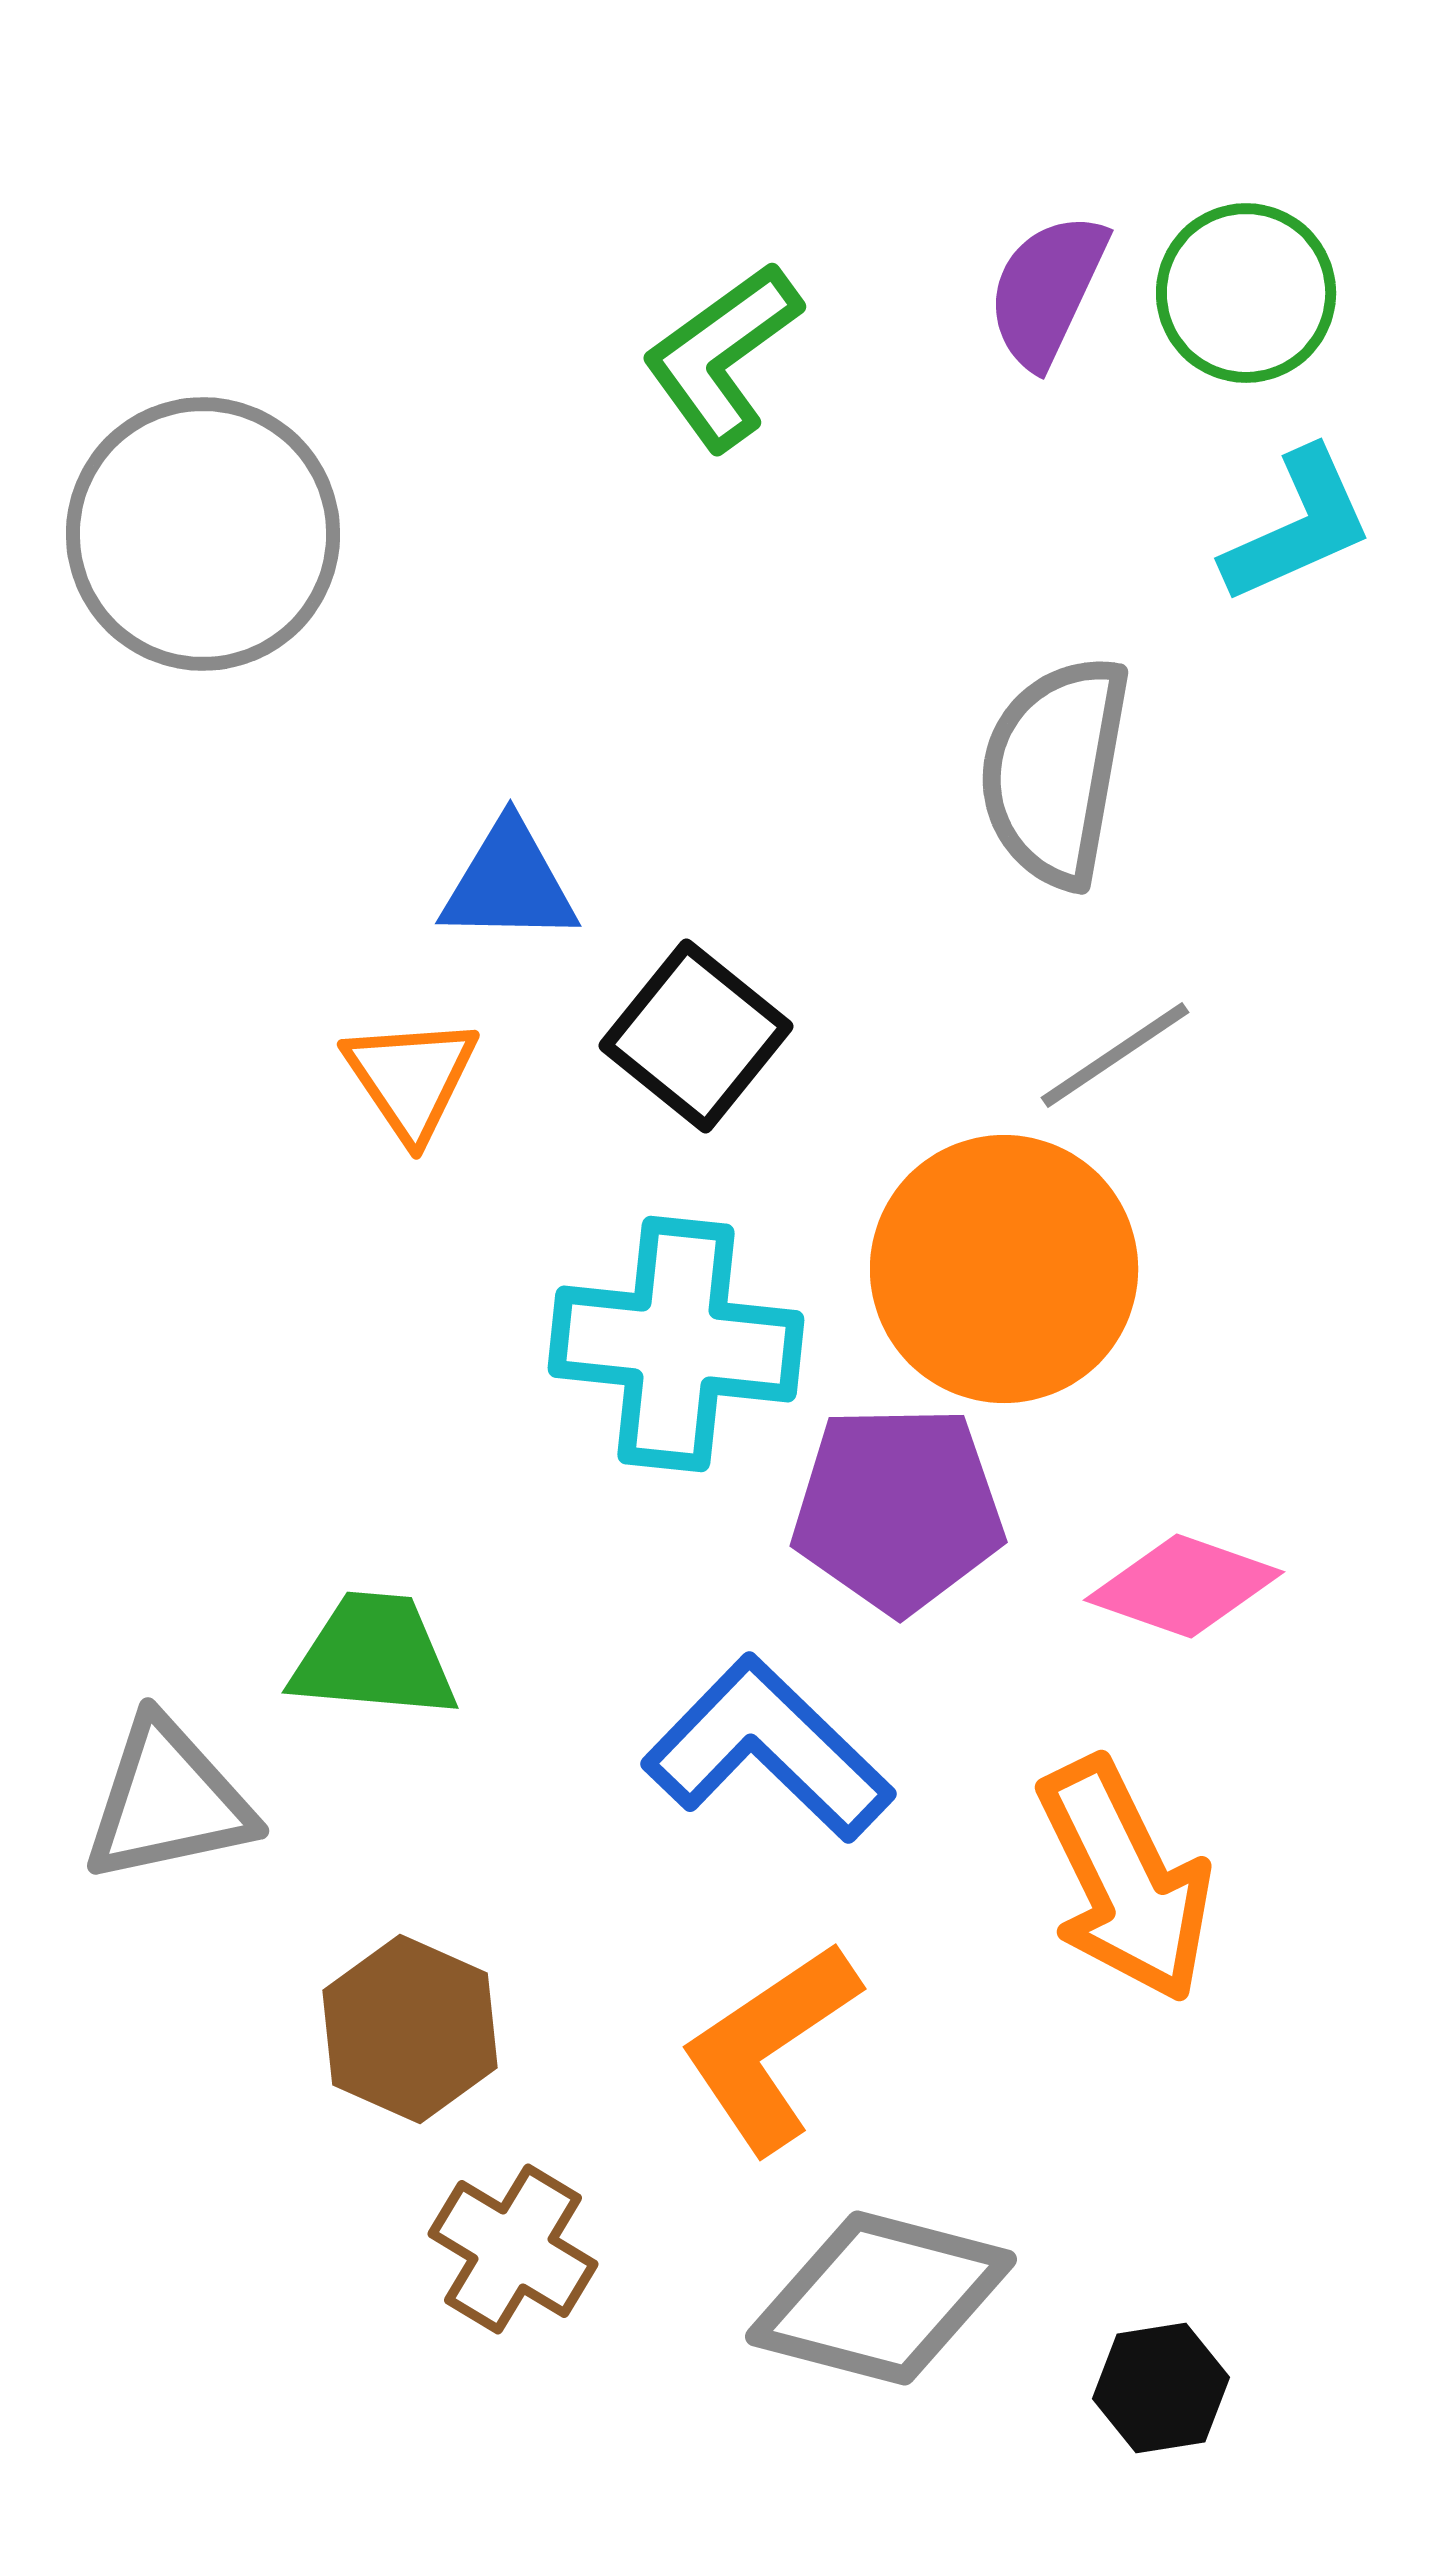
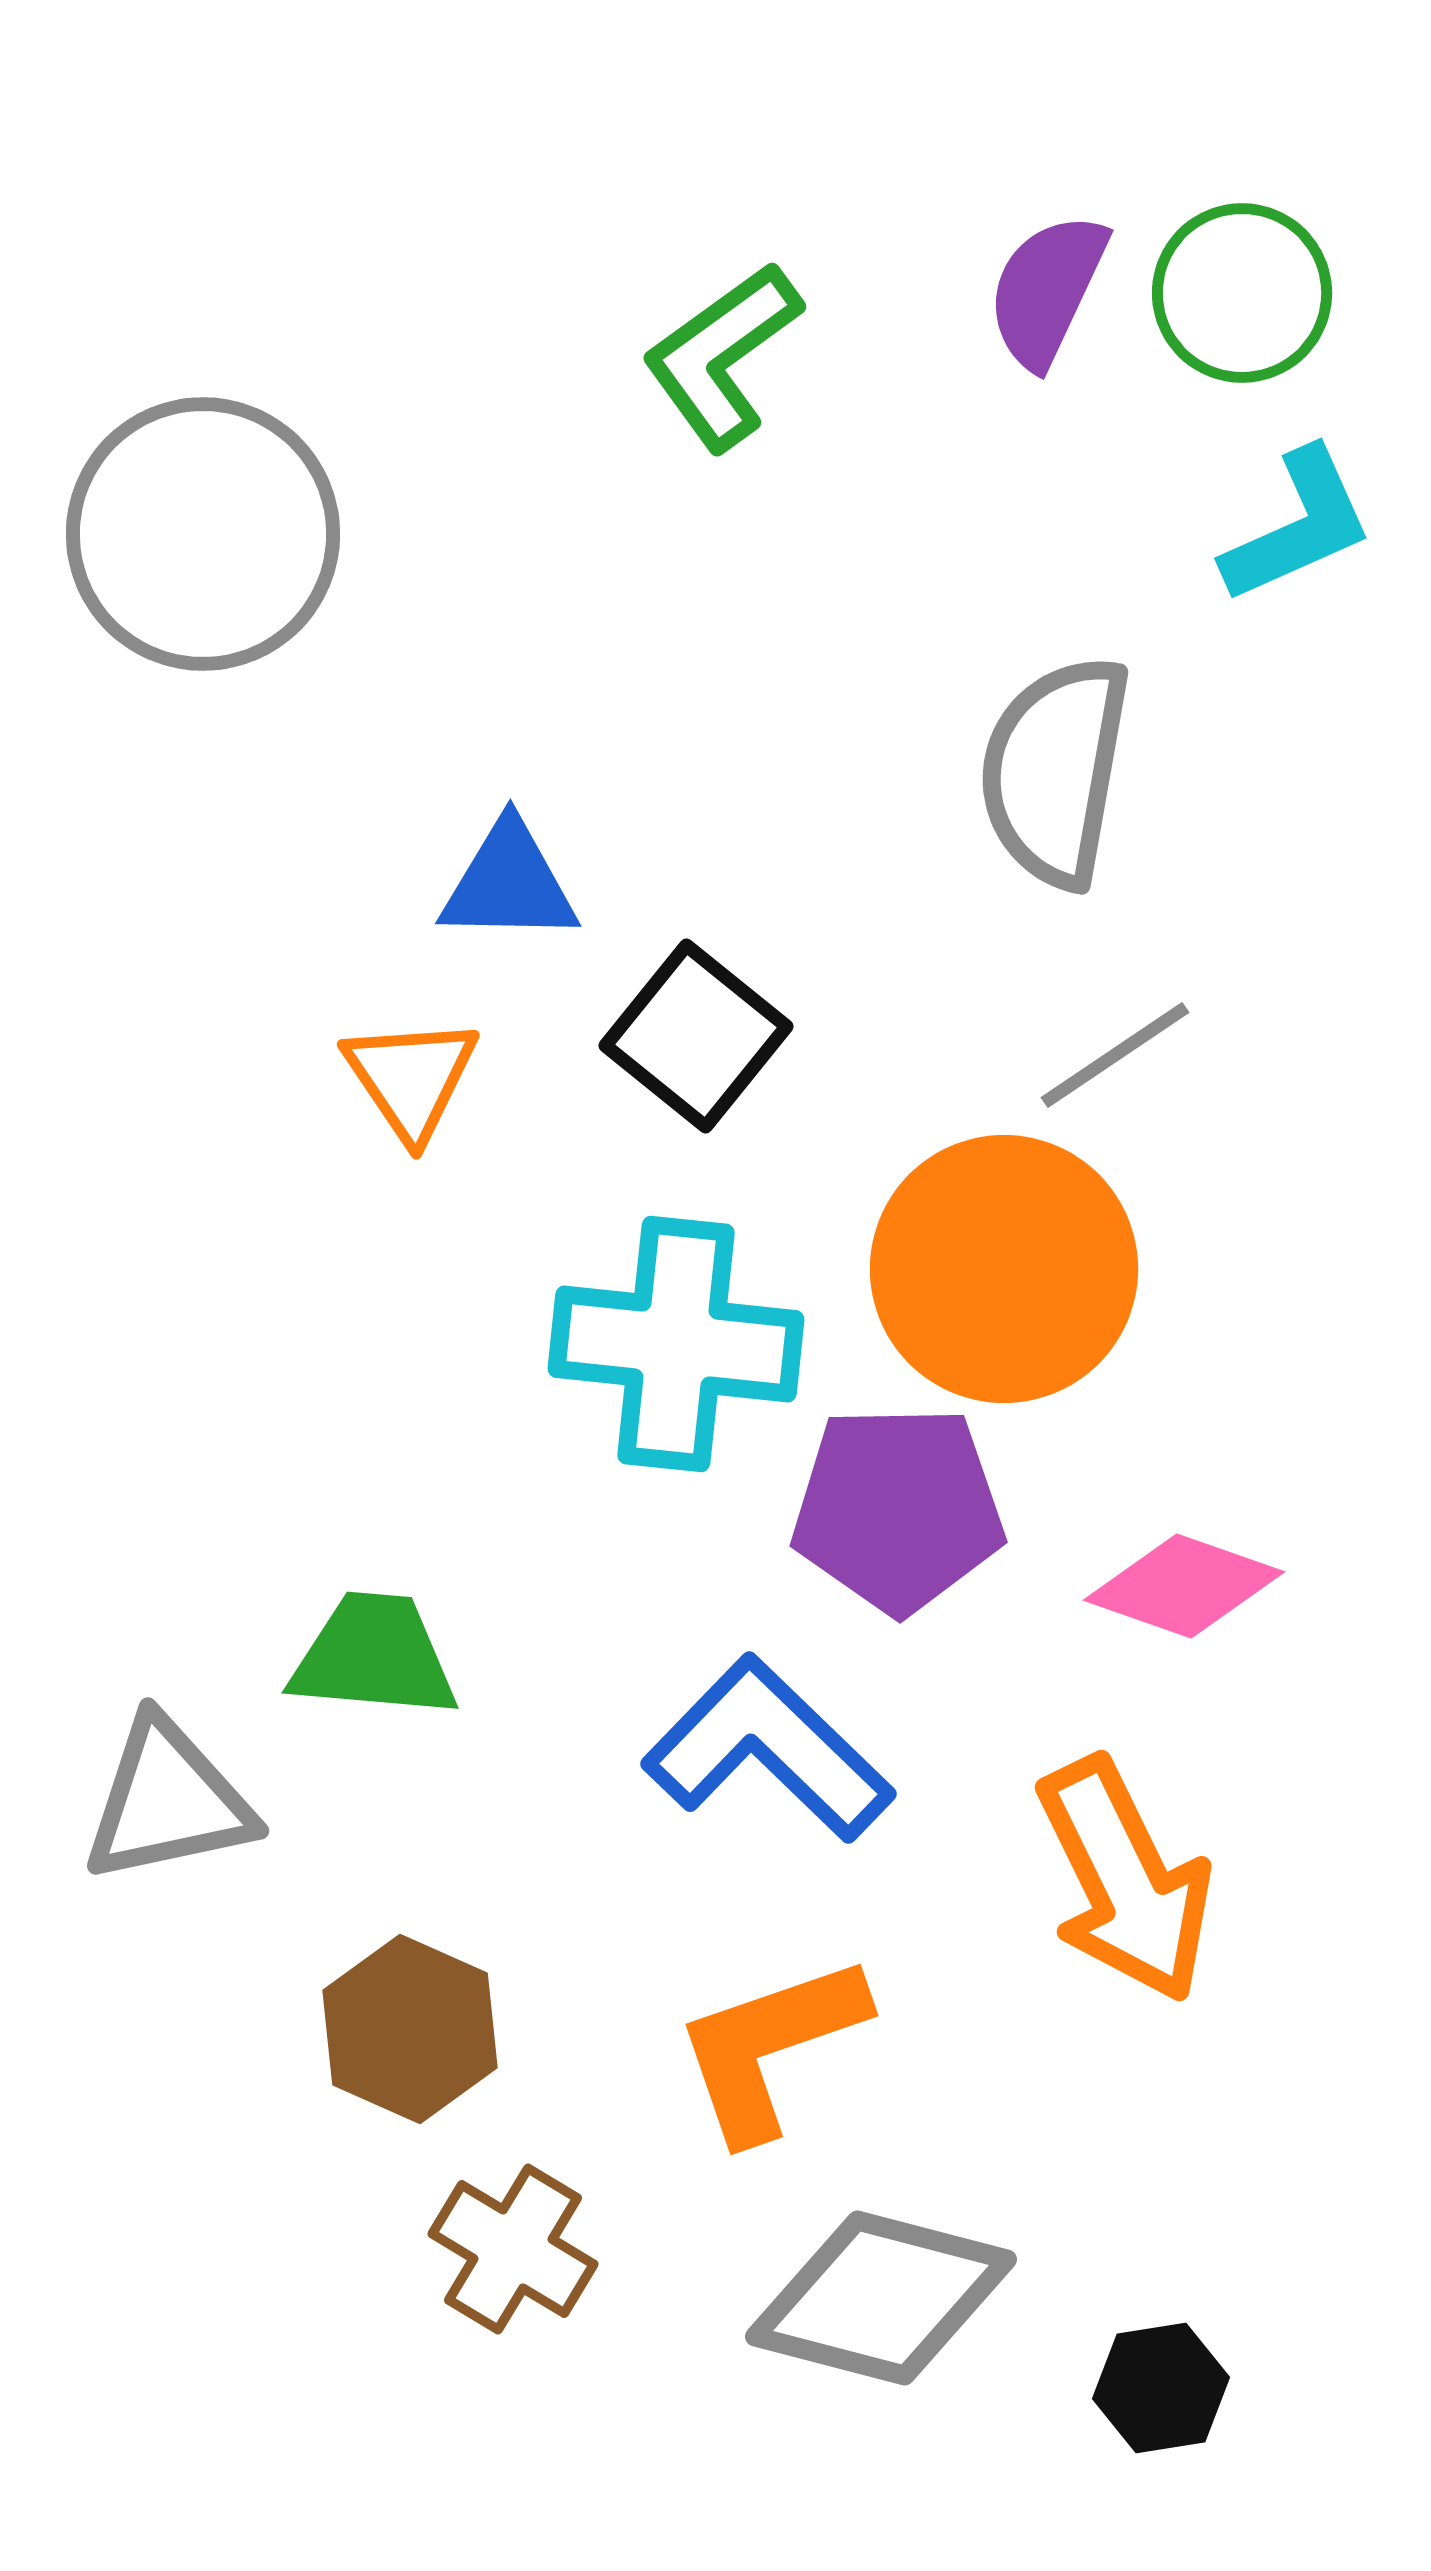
green circle: moved 4 px left
orange L-shape: rotated 15 degrees clockwise
